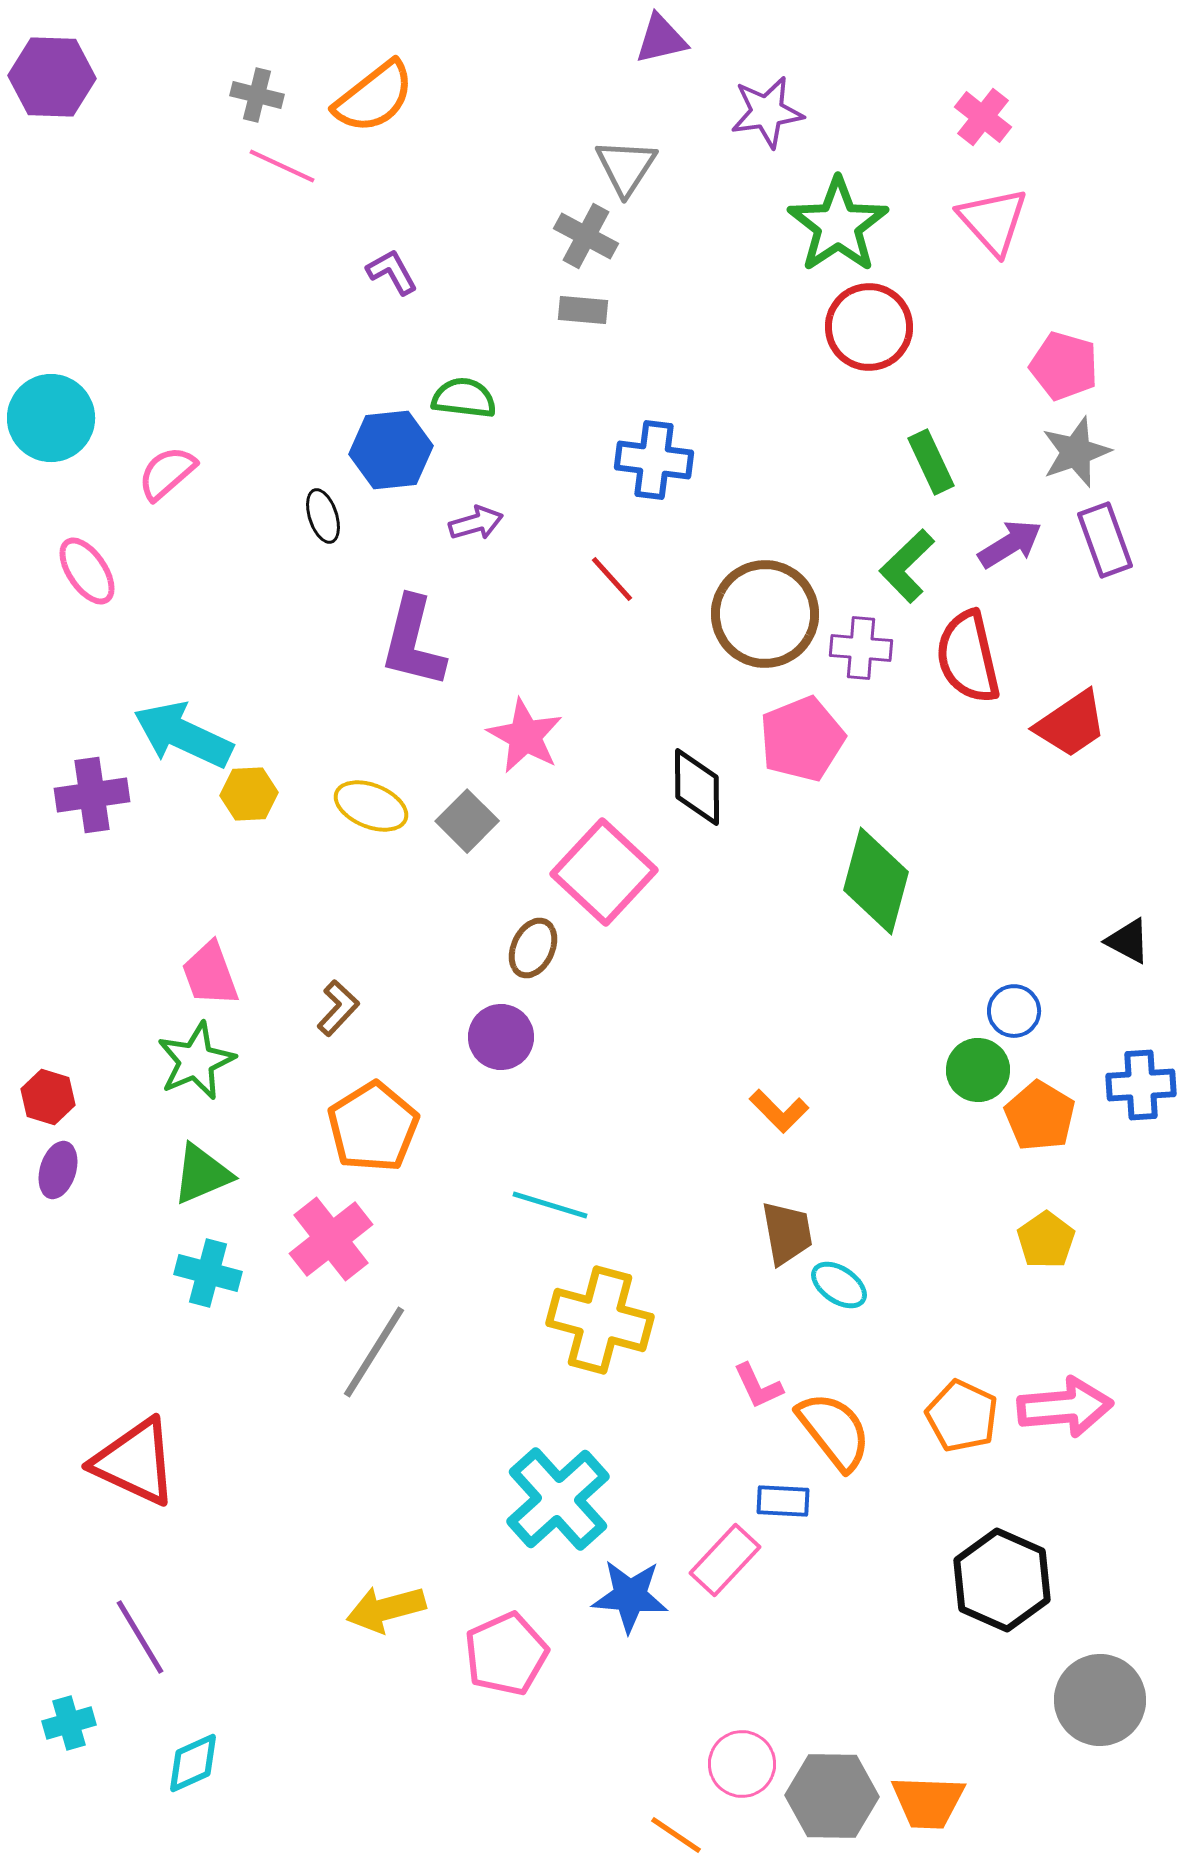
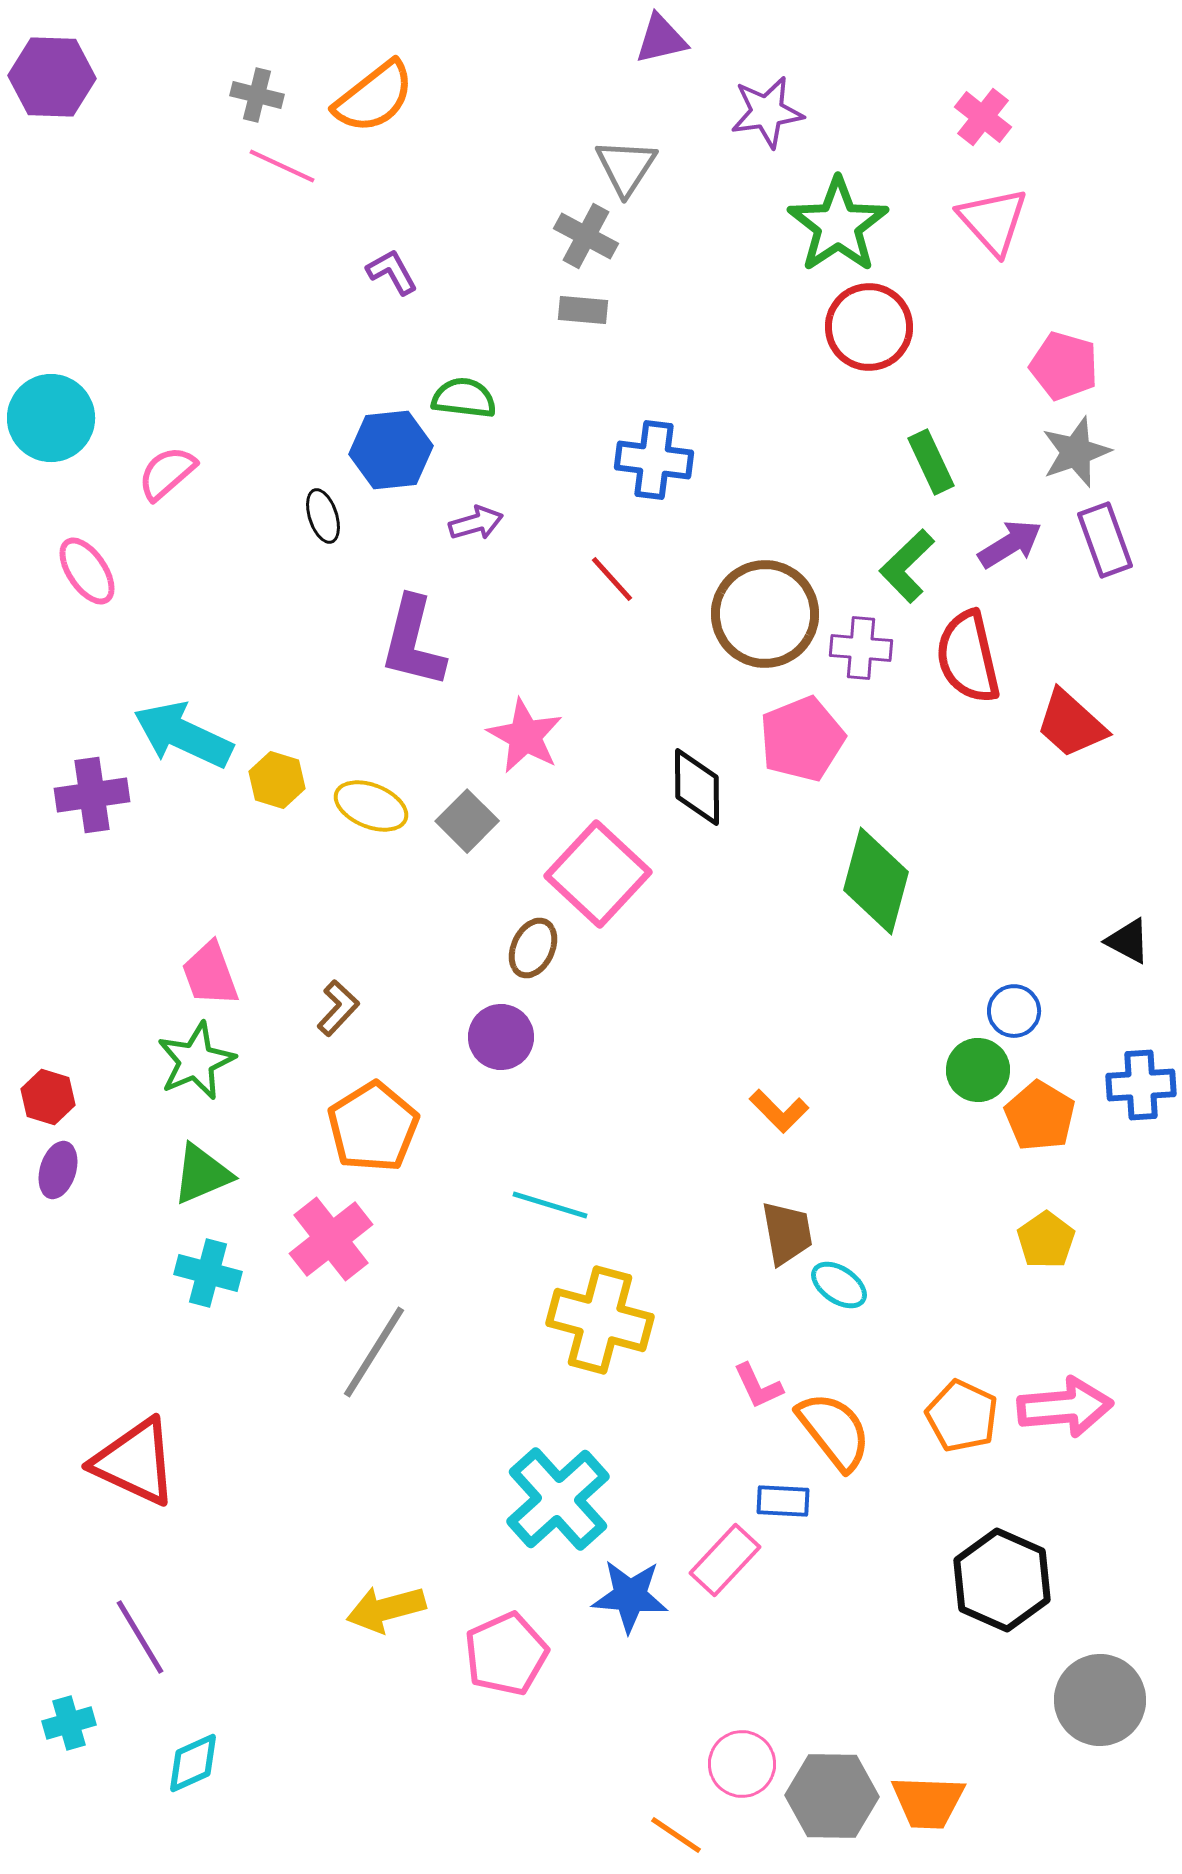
red trapezoid at (1071, 724): rotated 76 degrees clockwise
yellow hexagon at (249, 794): moved 28 px right, 14 px up; rotated 20 degrees clockwise
pink square at (604, 872): moved 6 px left, 2 px down
